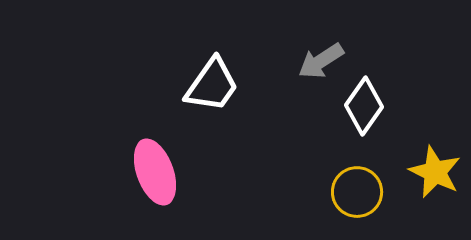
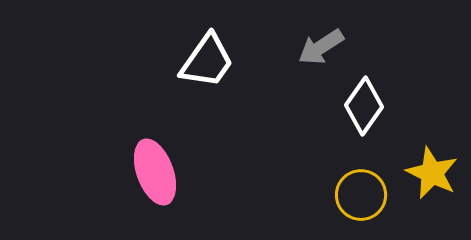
gray arrow: moved 14 px up
white trapezoid: moved 5 px left, 24 px up
yellow star: moved 3 px left, 1 px down
yellow circle: moved 4 px right, 3 px down
